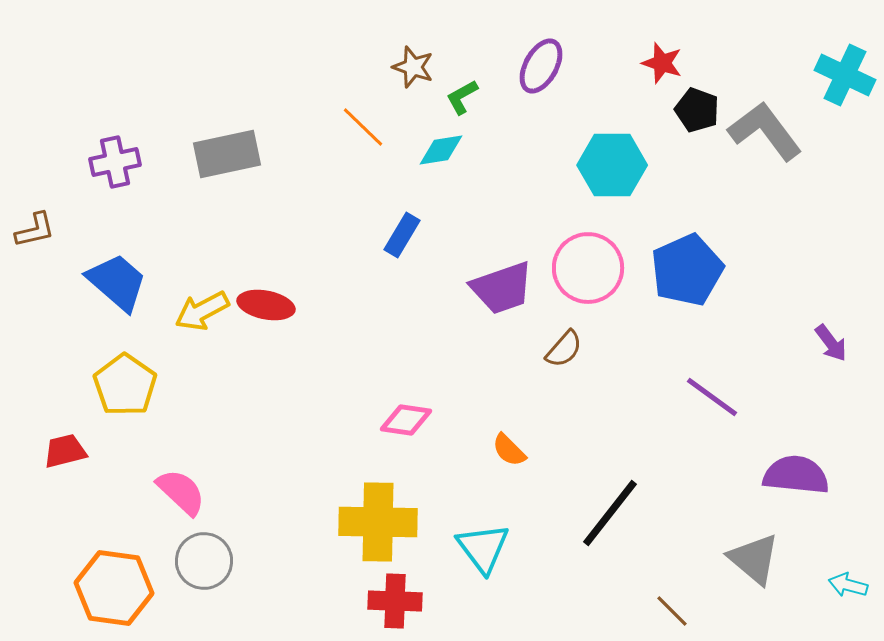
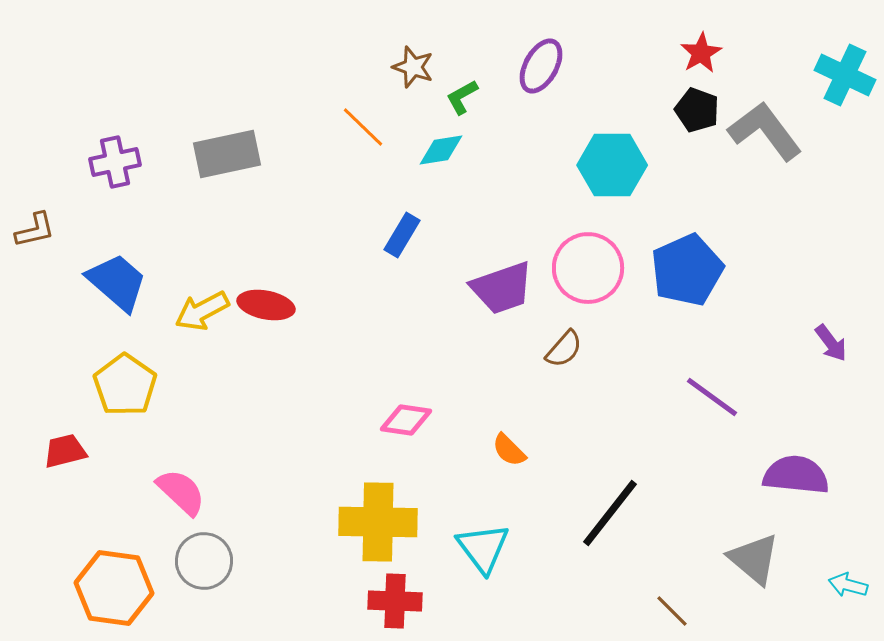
red star: moved 39 px right, 10 px up; rotated 24 degrees clockwise
